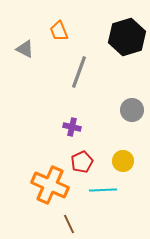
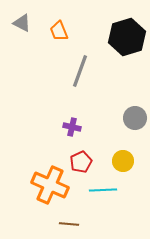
gray triangle: moved 3 px left, 26 px up
gray line: moved 1 px right, 1 px up
gray circle: moved 3 px right, 8 px down
red pentagon: moved 1 px left
brown line: rotated 60 degrees counterclockwise
